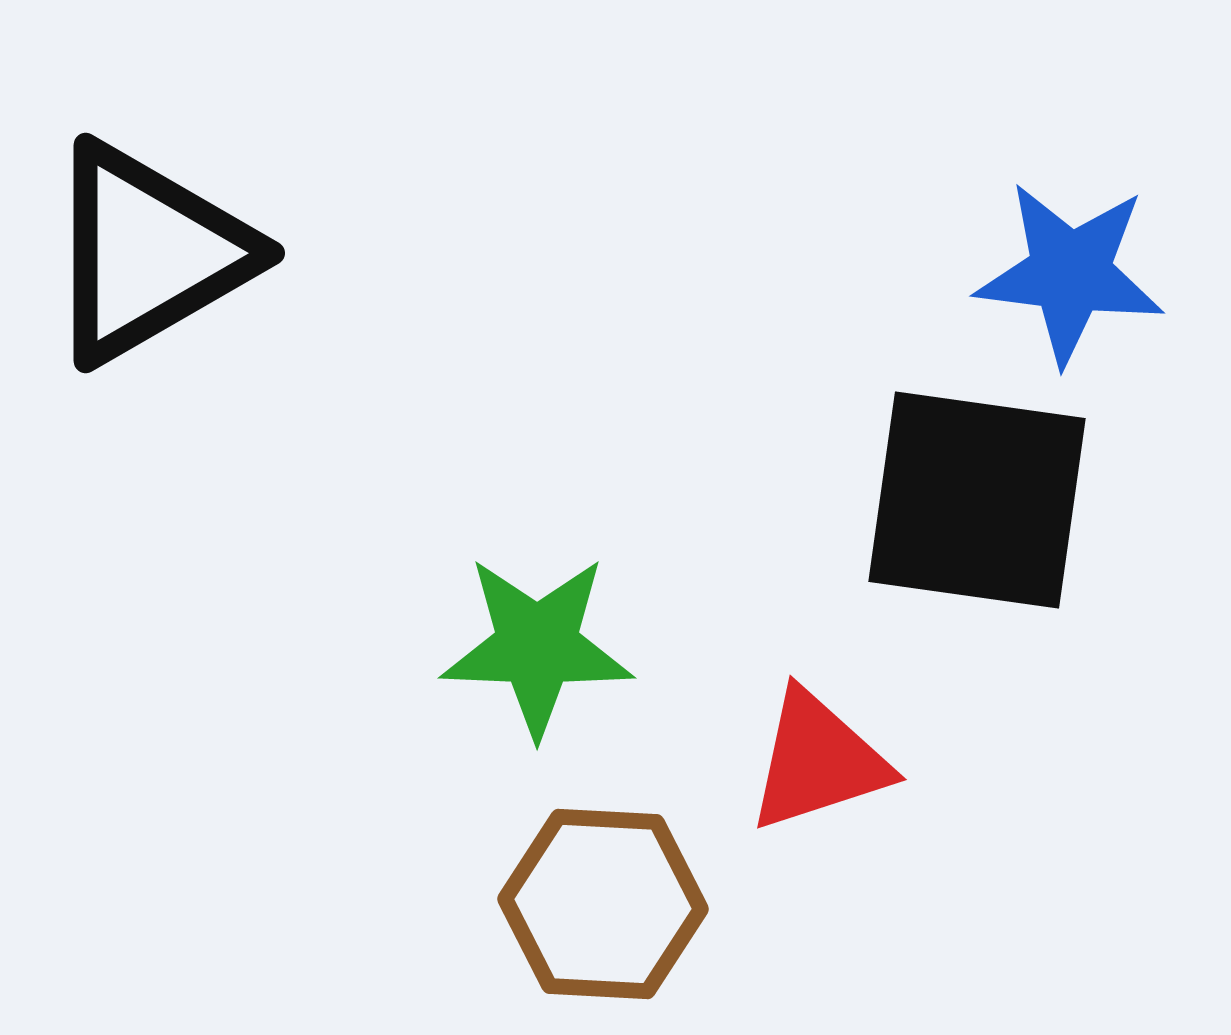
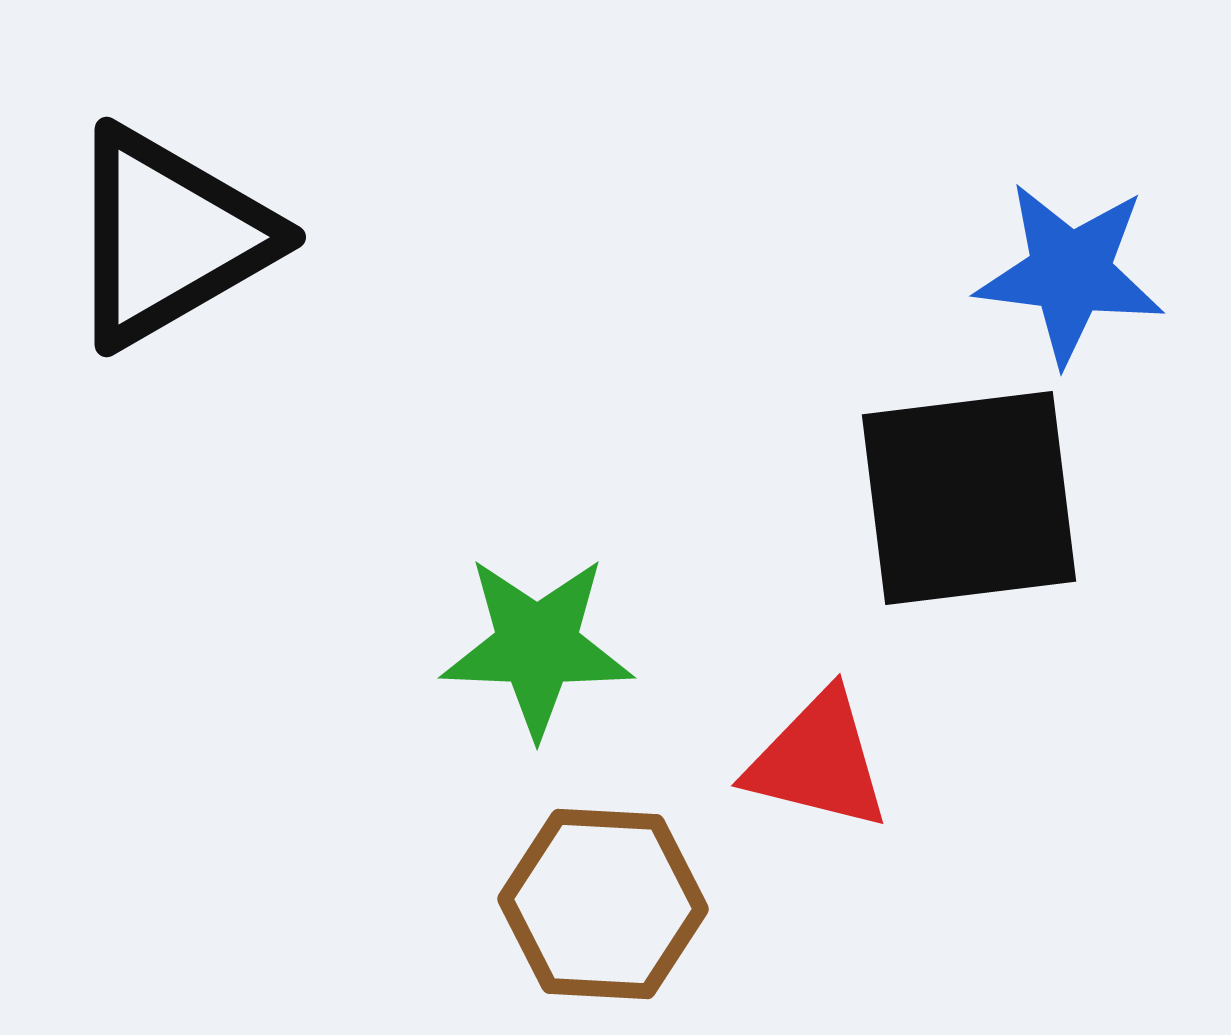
black triangle: moved 21 px right, 16 px up
black square: moved 8 px left, 2 px up; rotated 15 degrees counterclockwise
red triangle: rotated 32 degrees clockwise
